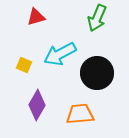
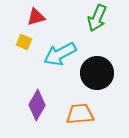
yellow square: moved 23 px up
